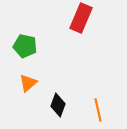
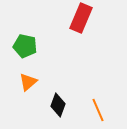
orange triangle: moved 1 px up
orange line: rotated 10 degrees counterclockwise
